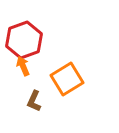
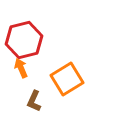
red hexagon: rotated 6 degrees clockwise
orange arrow: moved 2 px left, 2 px down
